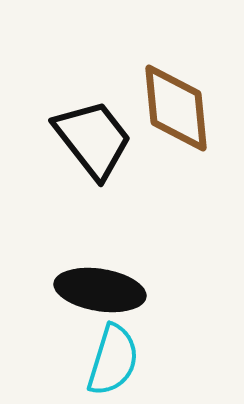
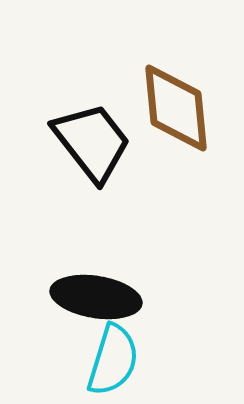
black trapezoid: moved 1 px left, 3 px down
black ellipse: moved 4 px left, 7 px down
